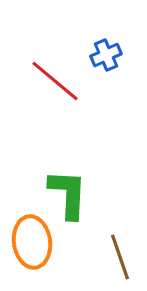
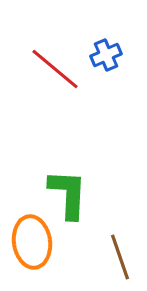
red line: moved 12 px up
